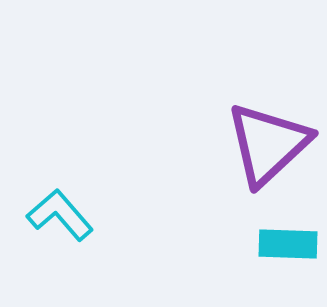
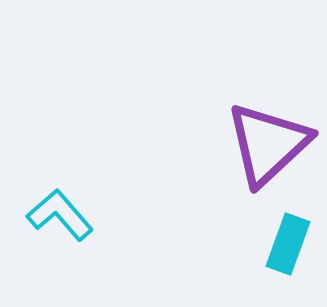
cyan rectangle: rotated 72 degrees counterclockwise
